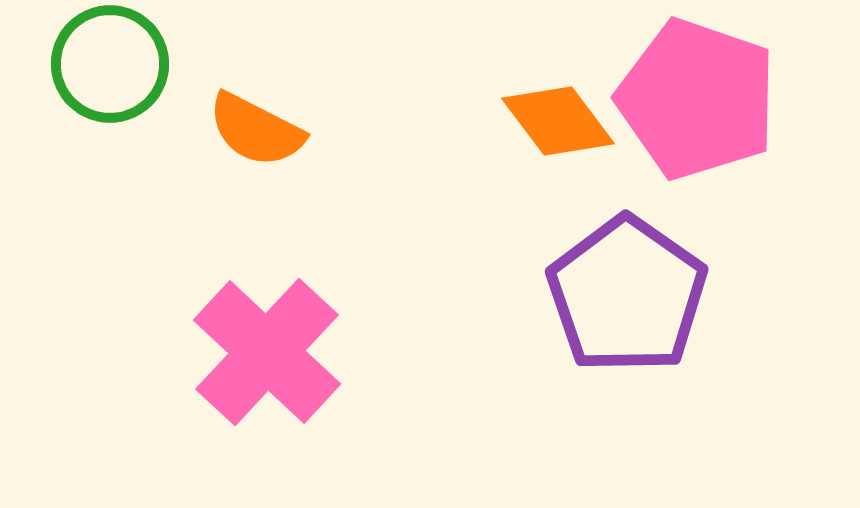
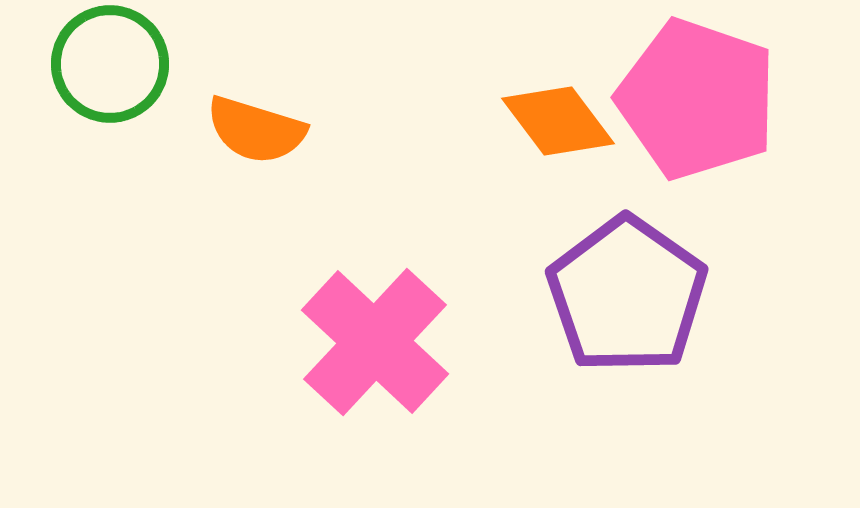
orange semicircle: rotated 10 degrees counterclockwise
pink cross: moved 108 px right, 10 px up
